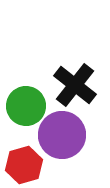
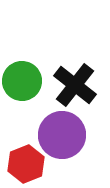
green circle: moved 4 px left, 25 px up
red hexagon: moved 2 px right, 1 px up; rotated 6 degrees counterclockwise
